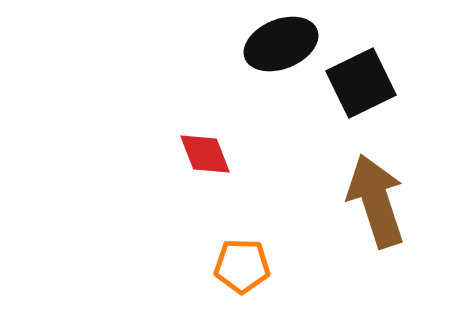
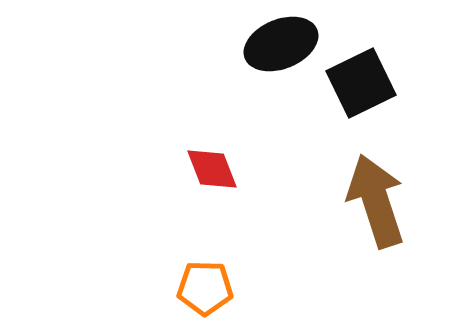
red diamond: moved 7 px right, 15 px down
orange pentagon: moved 37 px left, 22 px down
